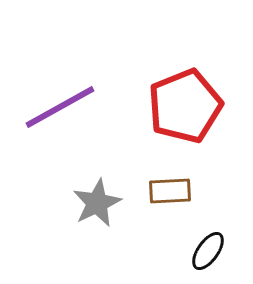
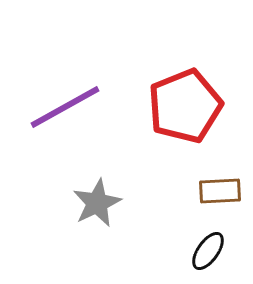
purple line: moved 5 px right
brown rectangle: moved 50 px right
